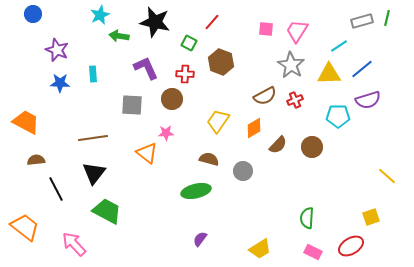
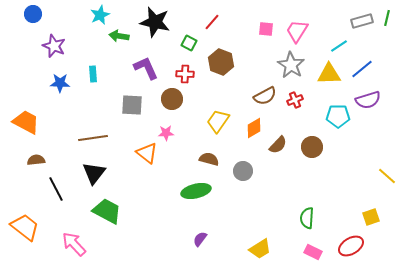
purple star at (57, 50): moved 3 px left, 4 px up
